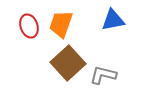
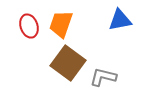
blue triangle: moved 7 px right
brown square: rotated 12 degrees counterclockwise
gray L-shape: moved 2 px down
